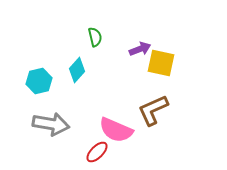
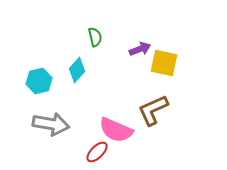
yellow square: moved 3 px right
